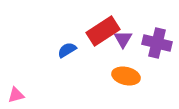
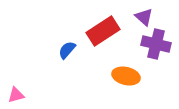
purple triangle: moved 21 px right, 22 px up; rotated 18 degrees counterclockwise
purple cross: moved 1 px left, 1 px down
blue semicircle: rotated 18 degrees counterclockwise
